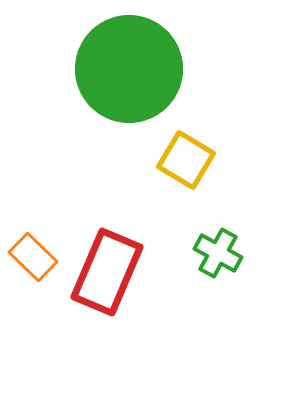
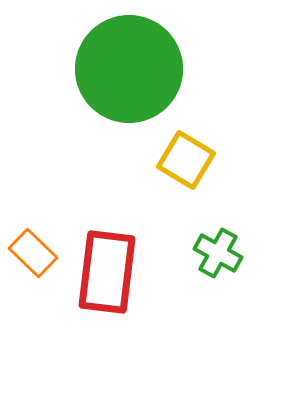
orange rectangle: moved 4 px up
red rectangle: rotated 16 degrees counterclockwise
